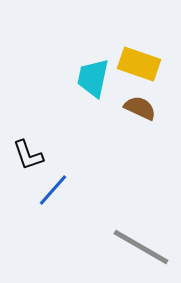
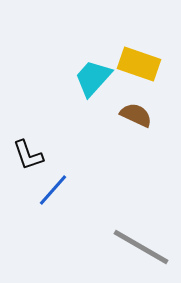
cyan trapezoid: rotated 30 degrees clockwise
brown semicircle: moved 4 px left, 7 px down
